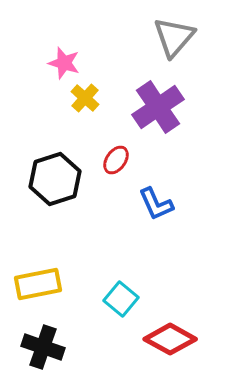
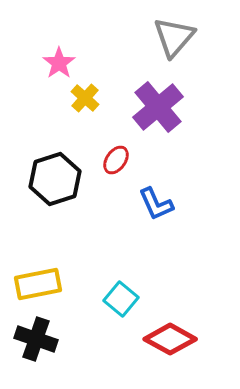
pink star: moved 5 px left; rotated 20 degrees clockwise
purple cross: rotated 6 degrees counterclockwise
black cross: moved 7 px left, 8 px up
